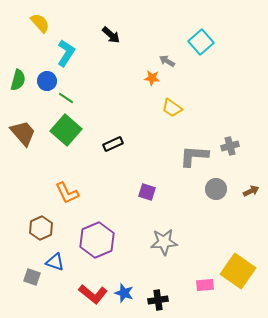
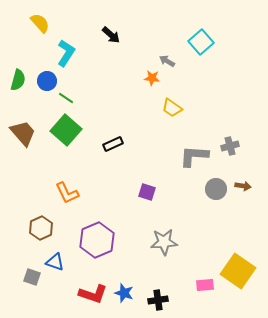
brown arrow: moved 8 px left, 5 px up; rotated 35 degrees clockwise
red L-shape: rotated 20 degrees counterclockwise
